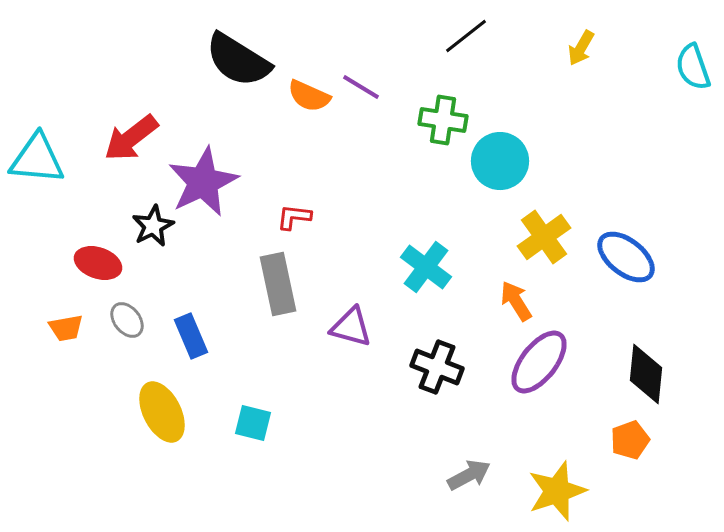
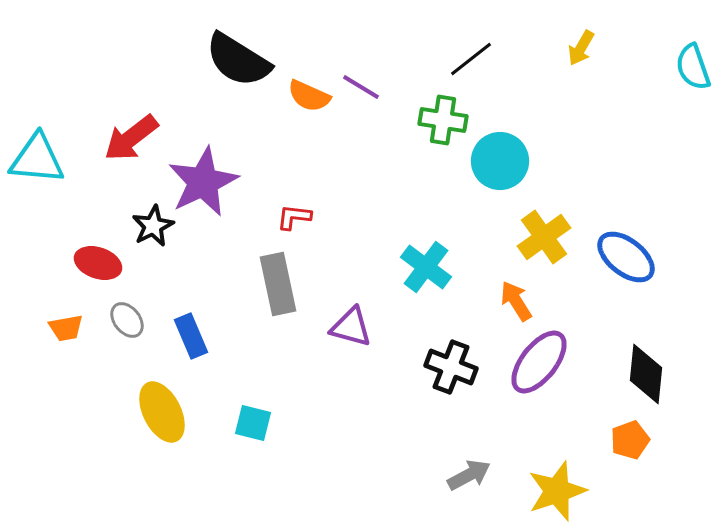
black line: moved 5 px right, 23 px down
black cross: moved 14 px right
